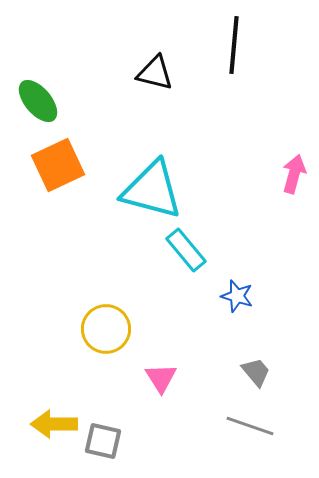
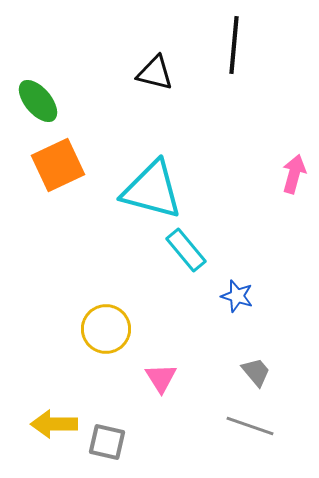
gray square: moved 4 px right, 1 px down
